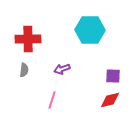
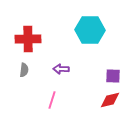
purple arrow: moved 1 px left; rotated 21 degrees clockwise
